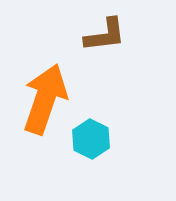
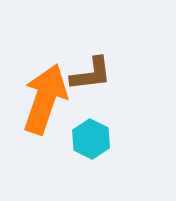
brown L-shape: moved 14 px left, 39 px down
